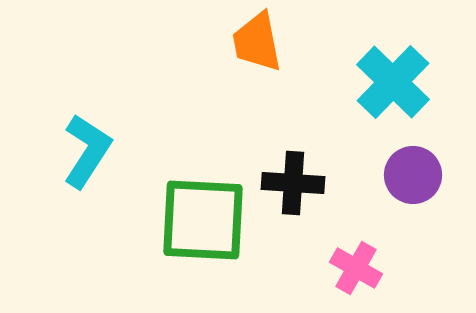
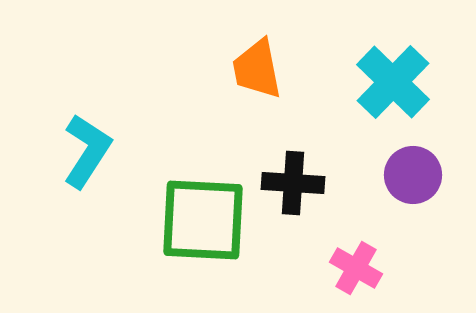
orange trapezoid: moved 27 px down
